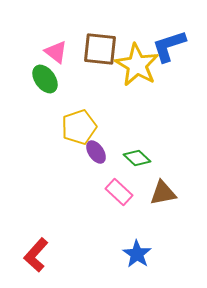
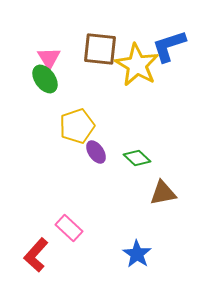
pink triangle: moved 7 px left, 6 px down; rotated 20 degrees clockwise
yellow pentagon: moved 2 px left, 1 px up
pink rectangle: moved 50 px left, 36 px down
